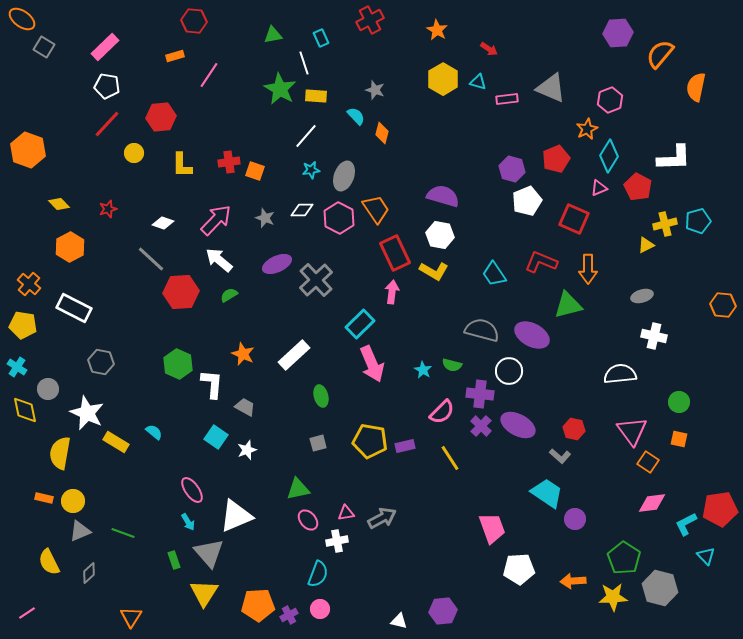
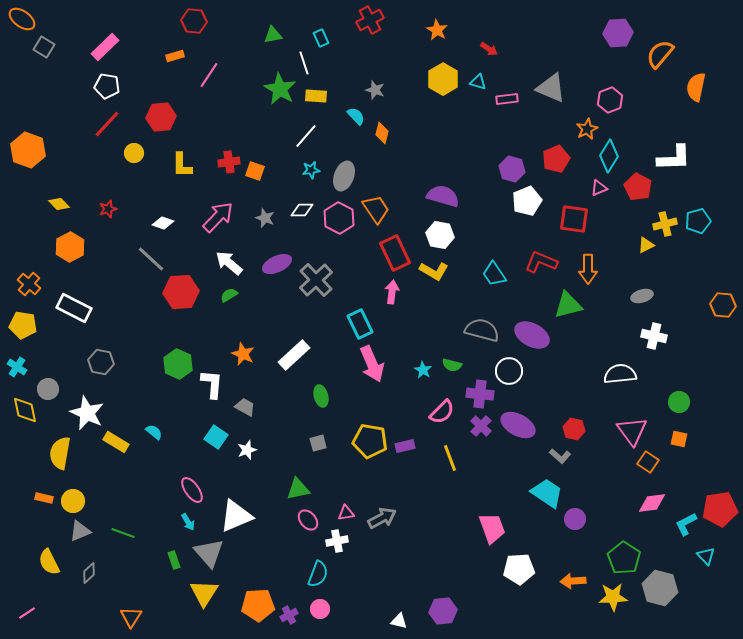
red square at (574, 219): rotated 16 degrees counterclockwise
pink arrow at (216, 220): moved 2 px right, 3 px up
white arrow at (219, 260): moved 10 px right, 3 px down
cyan rectangle at (360, 324): rotated 72 degrees counterclockwise
yellow line at (450, 458): rotated 12 degrees clockwise
